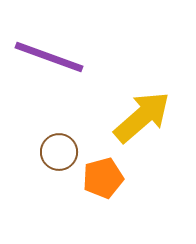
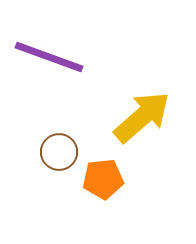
orange pentagon: moved 1 px down; rotated 9 degrees clockwise
